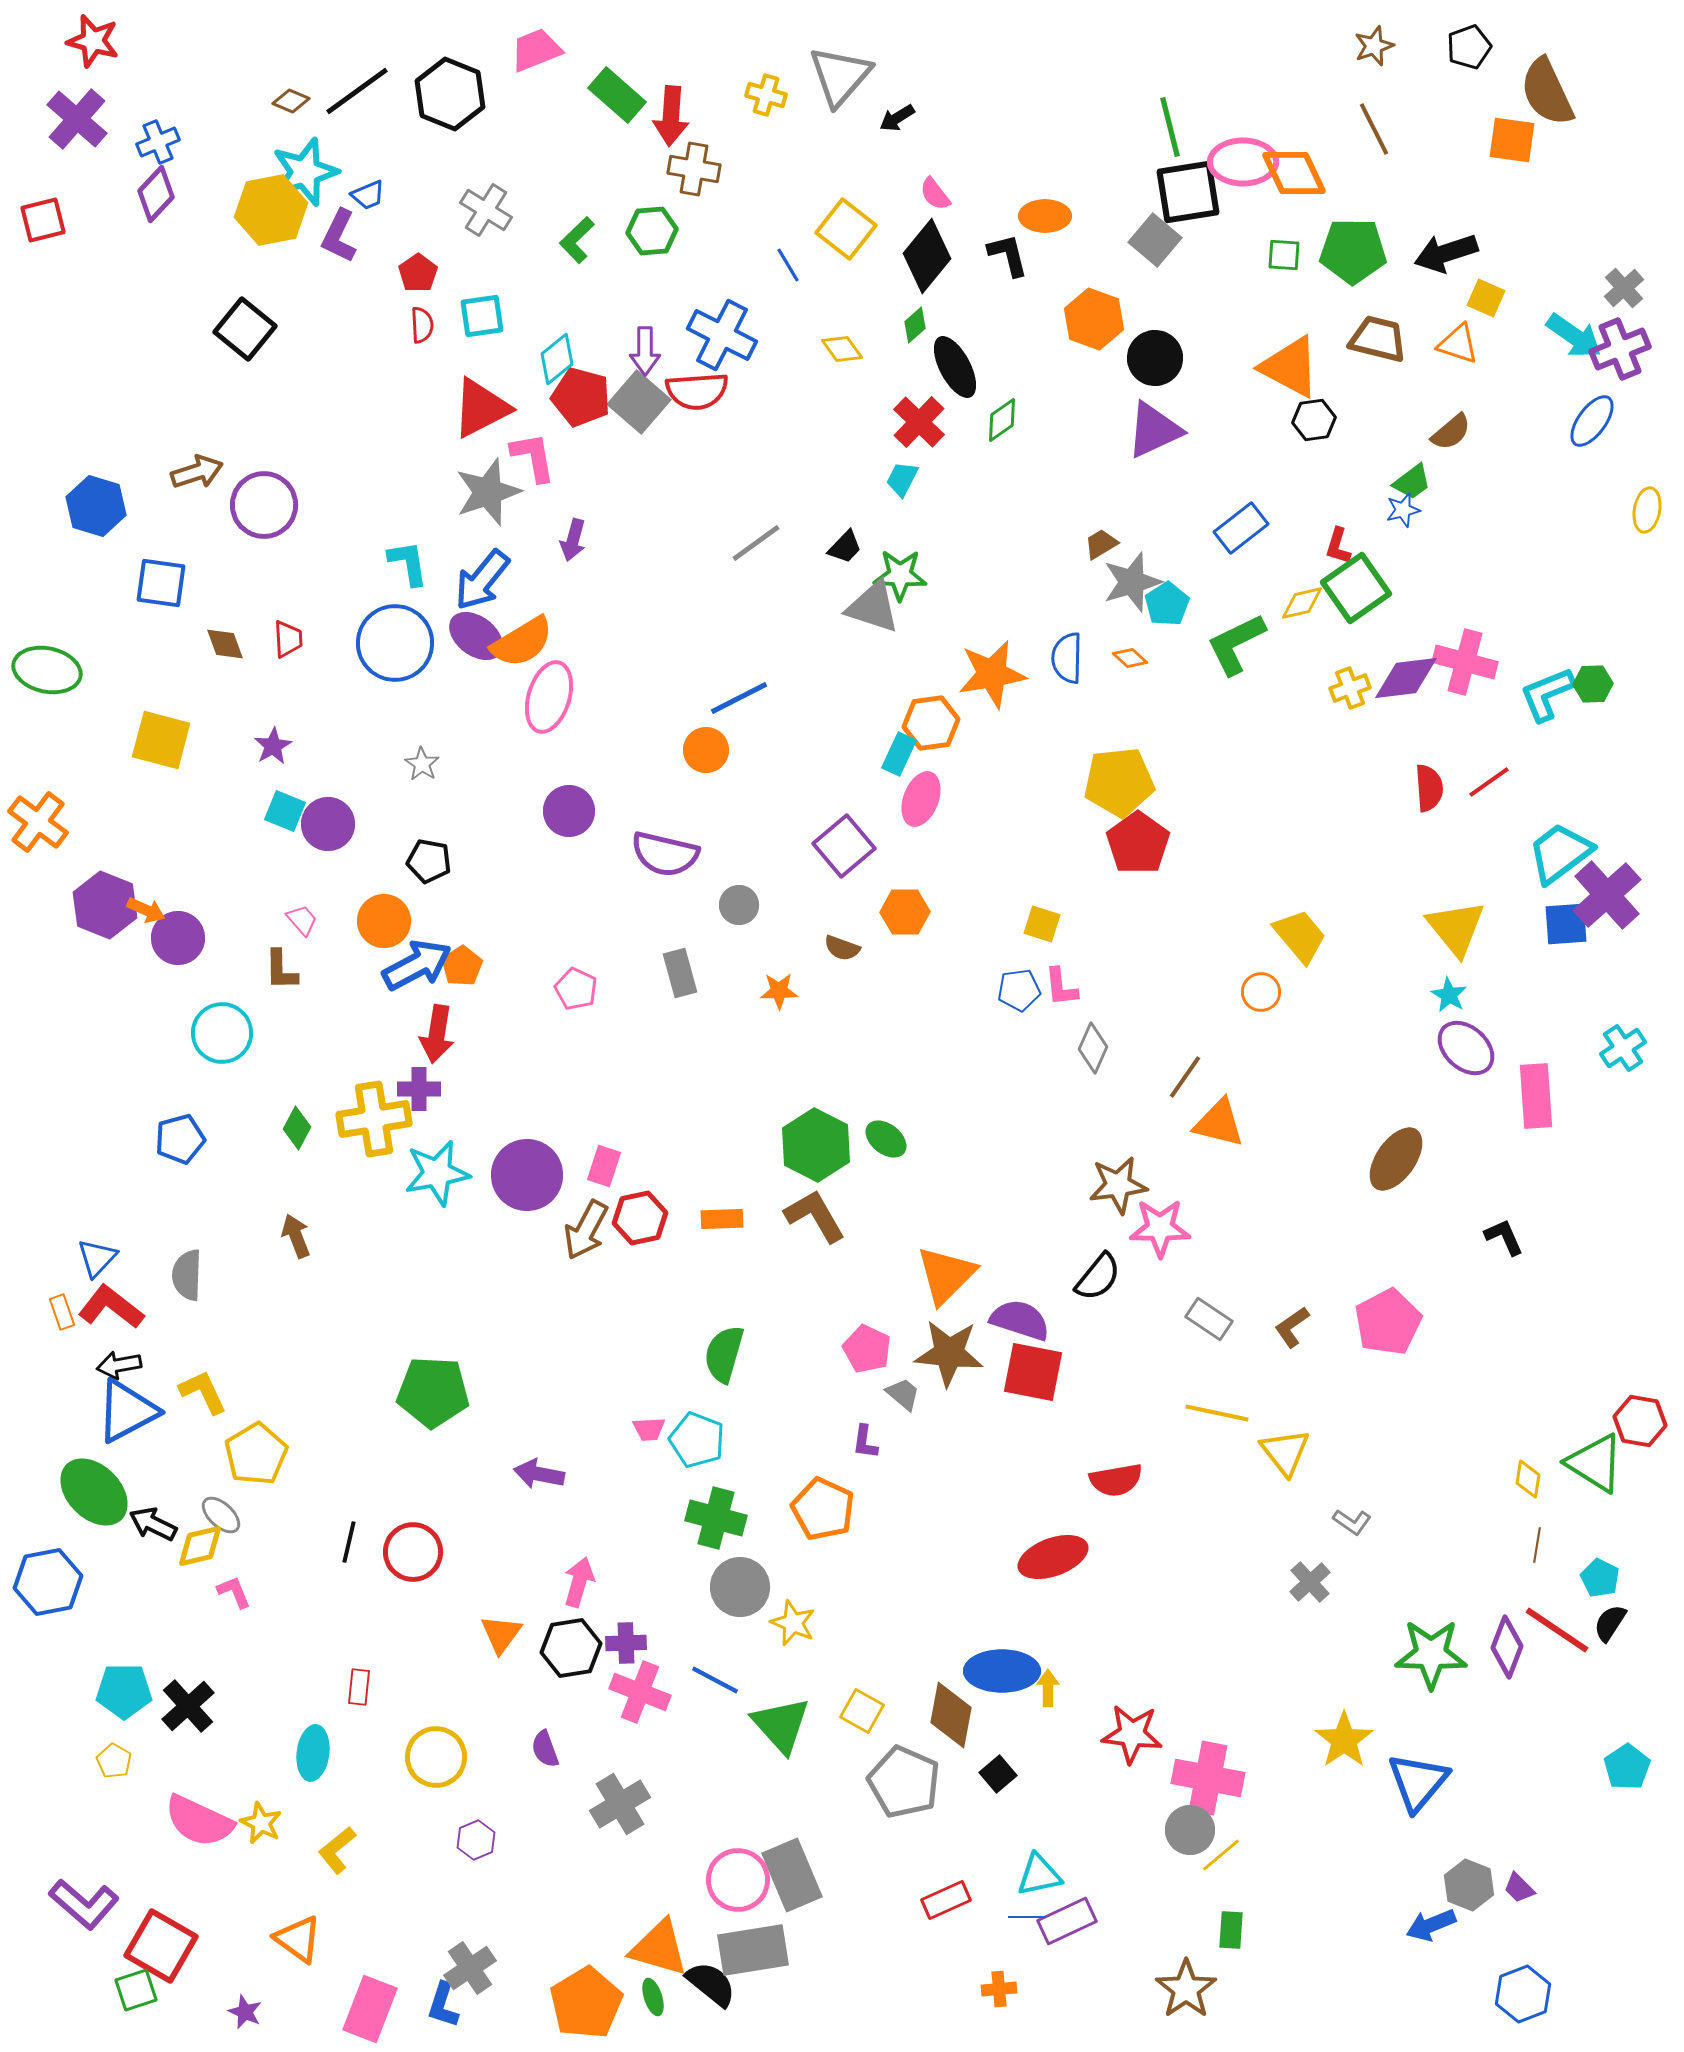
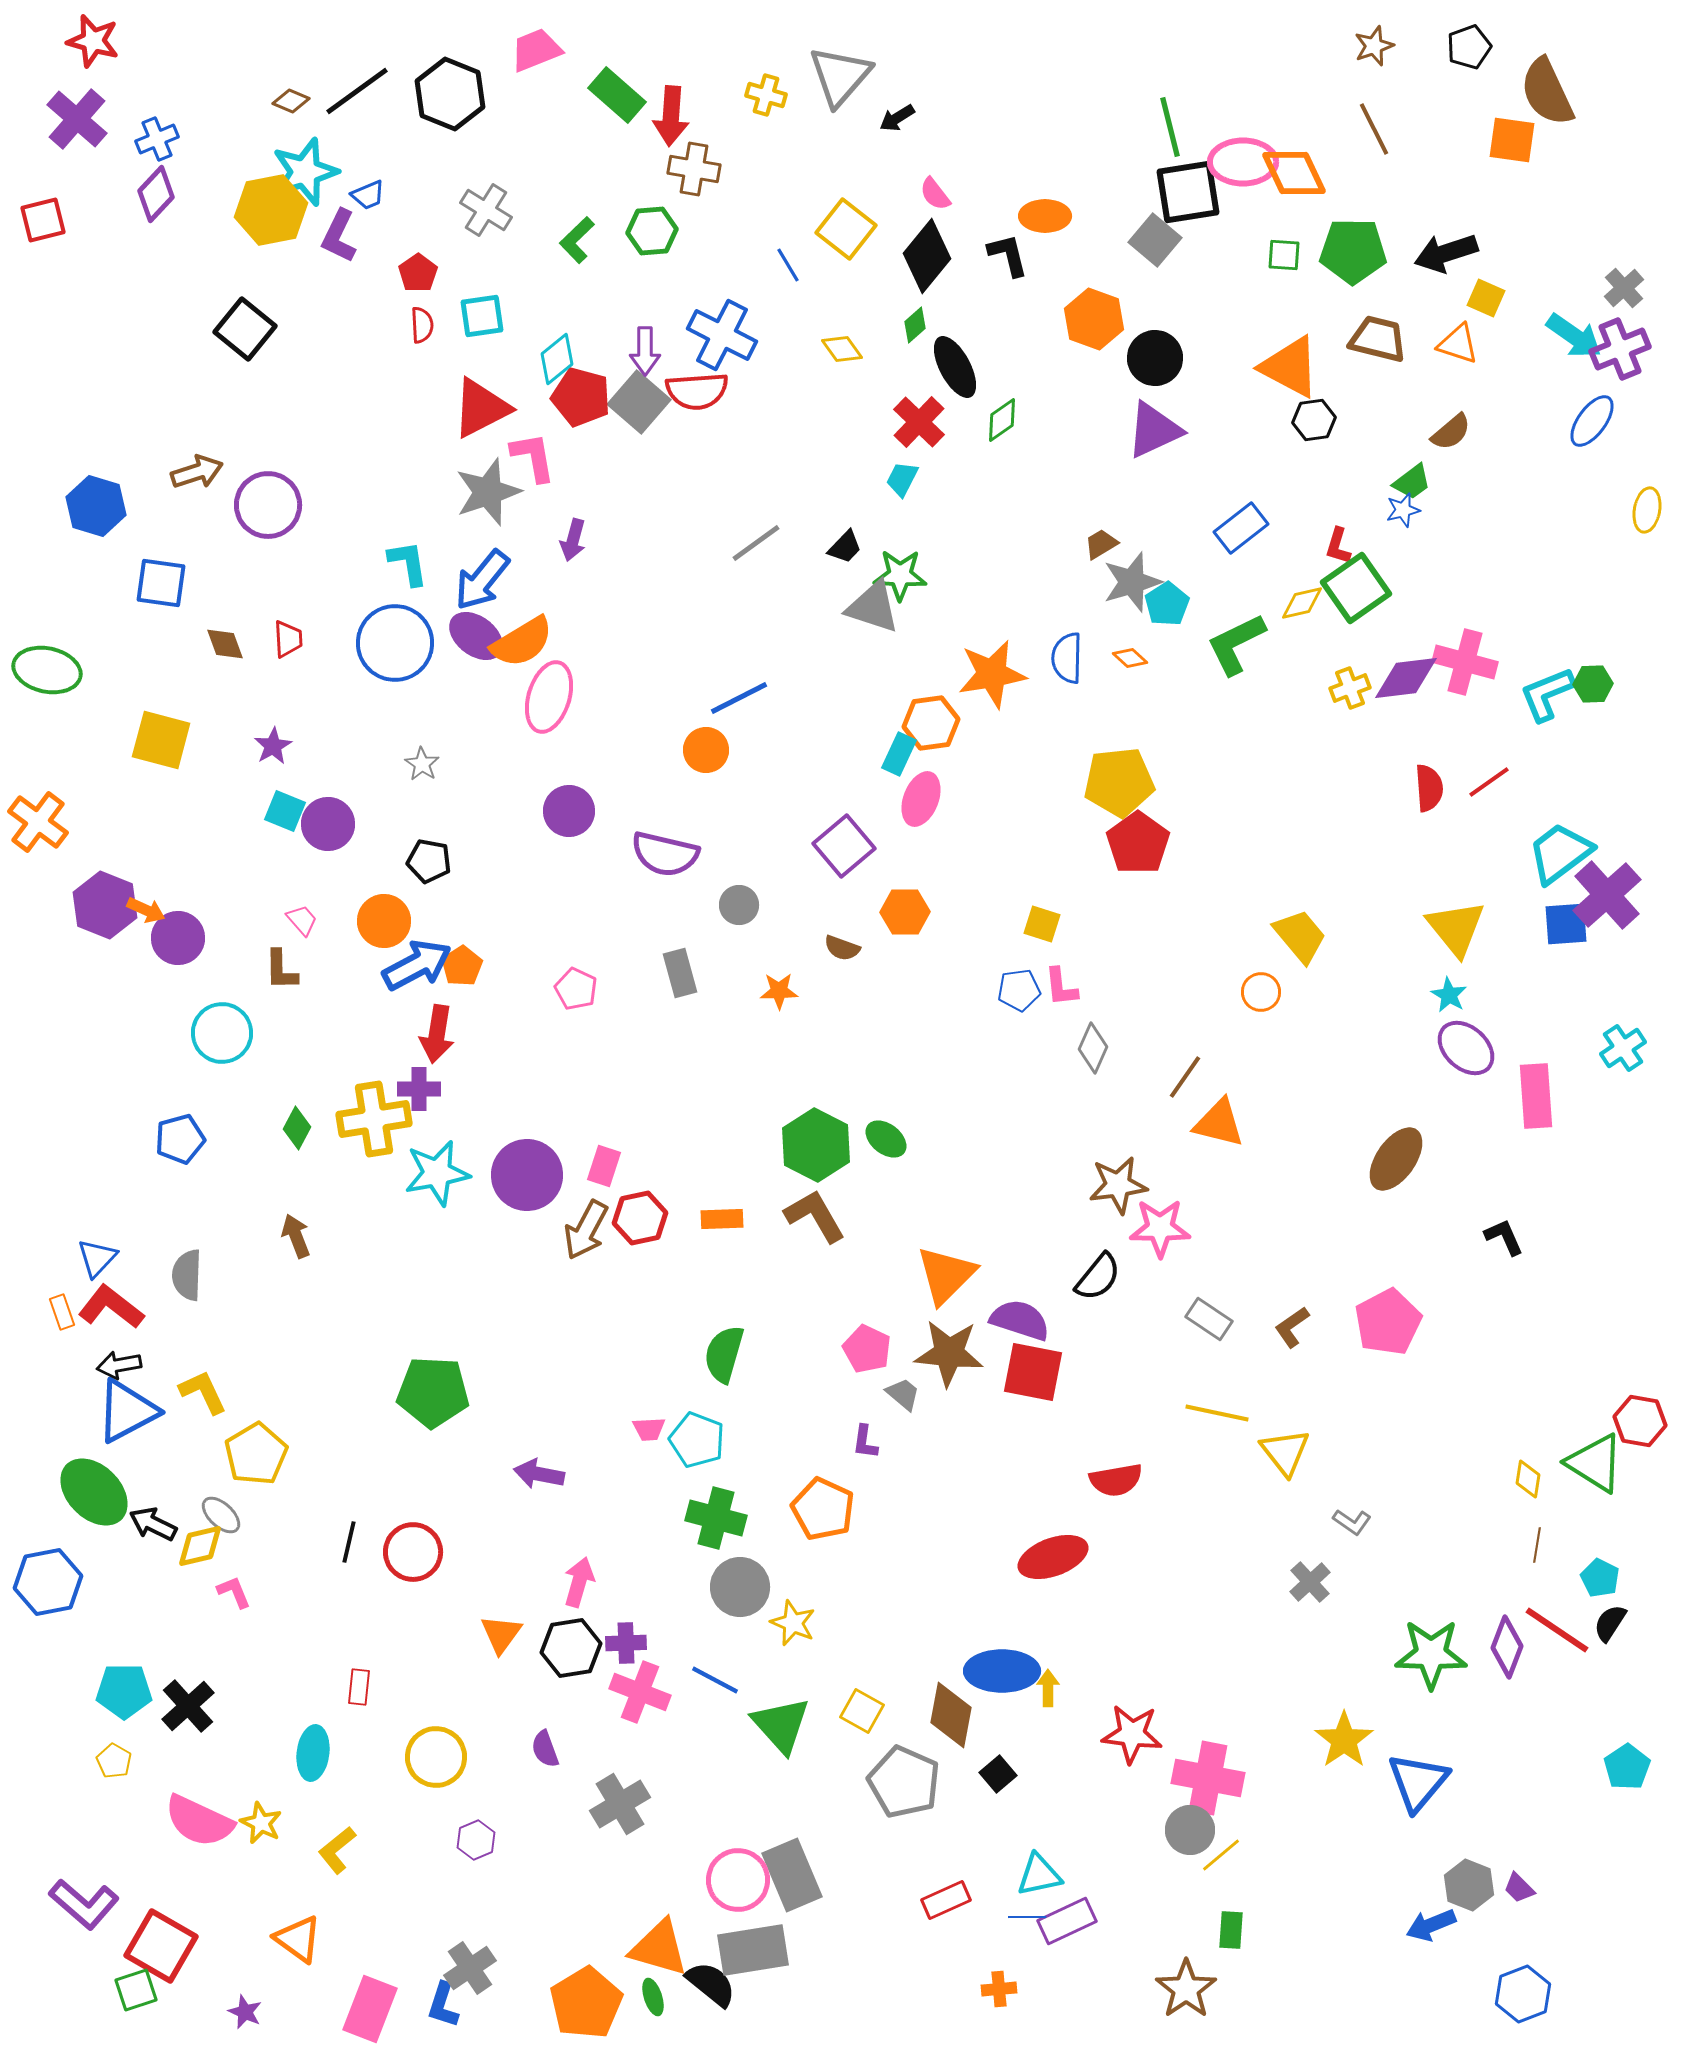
blue cross at (158, 142): moved 1 px left, 3 px up
purple circle at (264, 505): moved 4 px right
